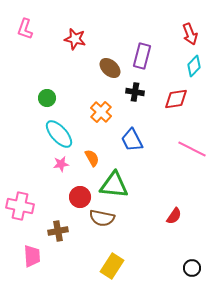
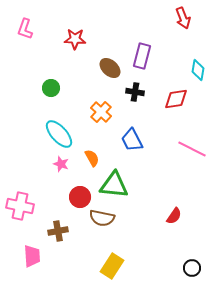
red arrow: moved 7 px left, 16 px up
red star: rotated 10 degrees counterclockwise
cyan diamond: moved 4 px right, 4 px down; rotated 35 degrees counterclockwise
green circle: moved 4 px right, 10 px up
pink star: rotated 28 degrees clockwise
